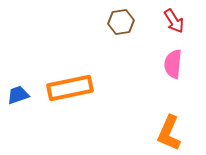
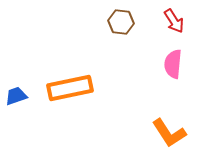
brown hexagon: rotated 15 degrees clockwise
blue trapezoid: moved 2 px left, 1 px down
orange L-shape: rotated 57 degrees counterclockwise
